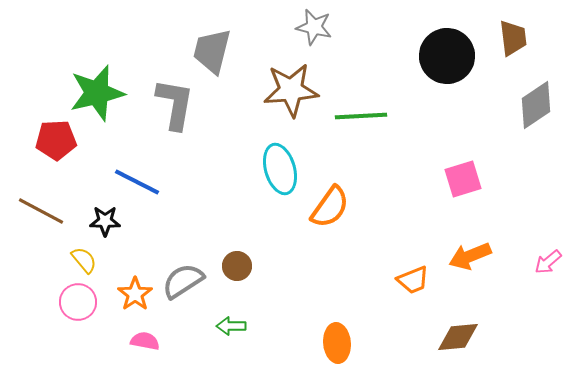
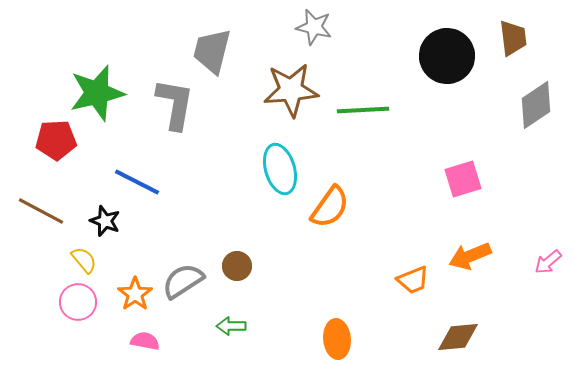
green line: moved 2 px right, 6 px up
black star: rotated 20 degrees clockwise
orange ellipse: moved 4 px up
